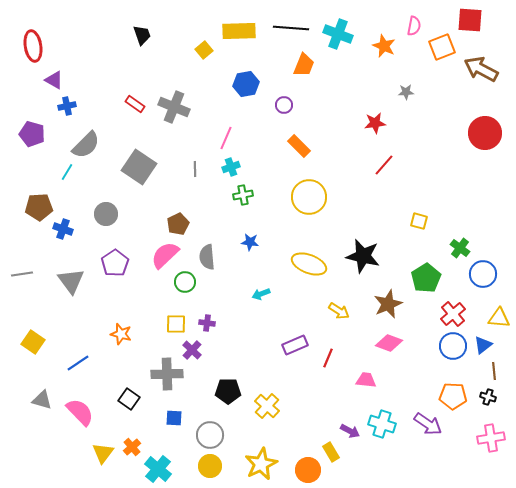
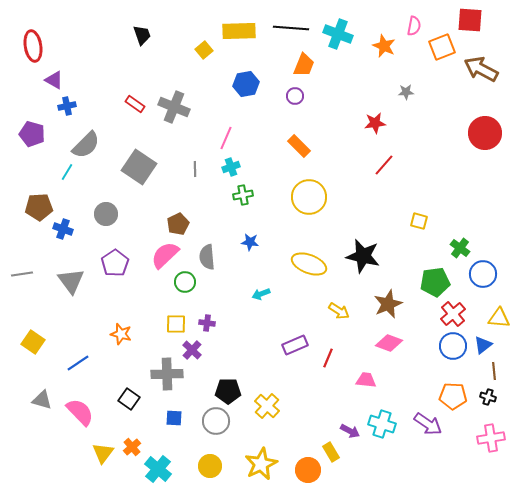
purple circle at (284, 105): moved 11 px right, 9 px up
green pentagon at (426, 278): moved 9 px right, 4 px down; rotated 24 degrees clockwise
gray circle at (210, 435): moved 6 px right, 14 px up
